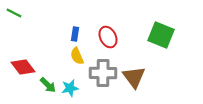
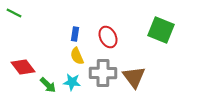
green square: moved 5 px up
cyan star: moved 2 px right, 6 px up; rotated 18 degrees clockwise
